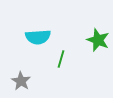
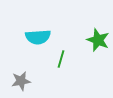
gray star: rotated 30 degrees clockwise
